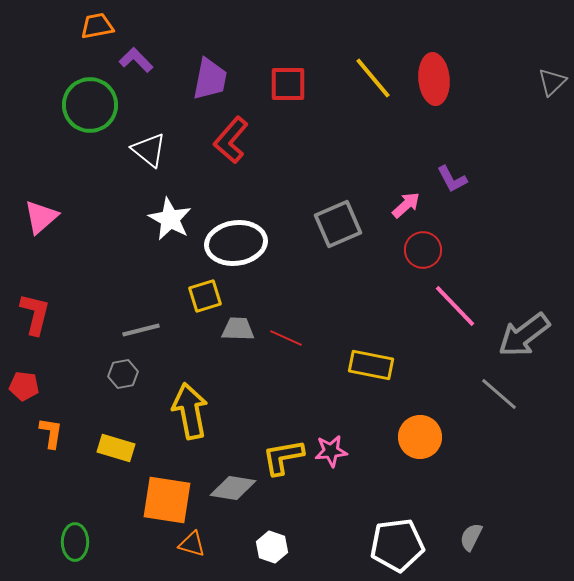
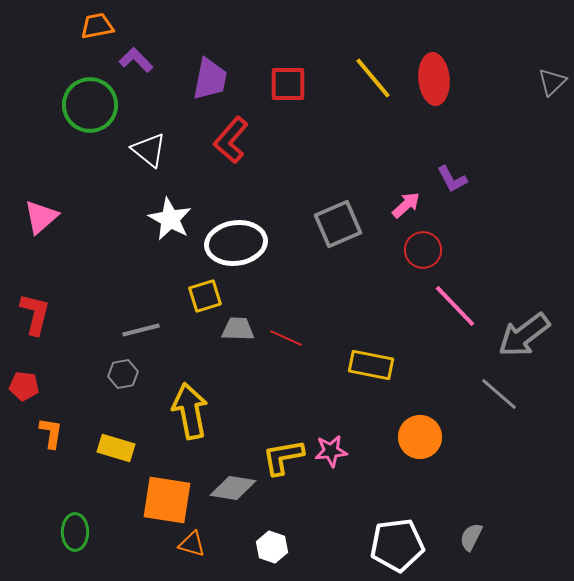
green ellipse at (75, 542): moved 10 px up
